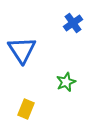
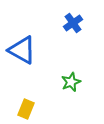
blue triangle: rotated 28 degrees counterclockwise
green star: moved 5 px right
